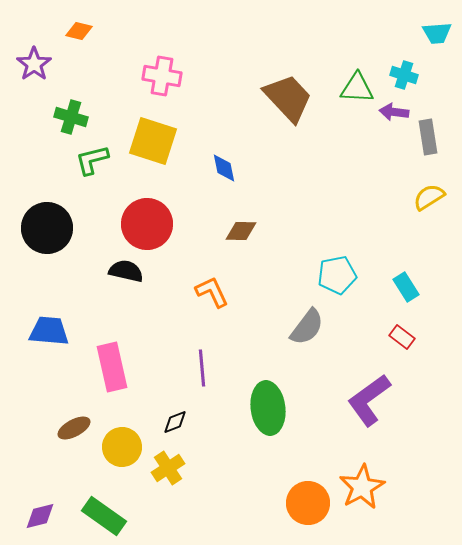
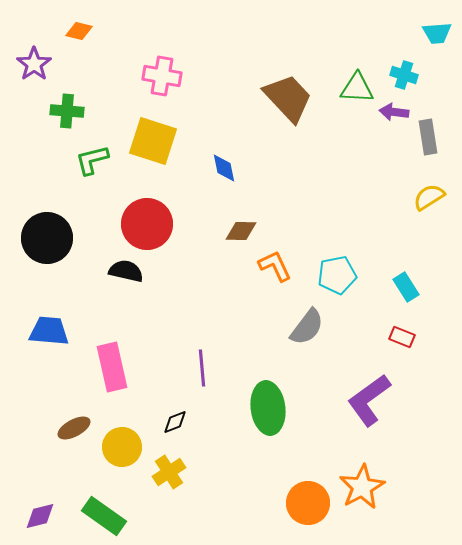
green cross: moved 4 px left, 6 px up; rotated 12 degrees counterclockwise
black circle: moved 10 px down
orange L-shape: moved 63 px right, 26 px up
red rectangle: rotated 15 degrees counterclockwise
yellow cross: moved 1 px right, 4 px down
